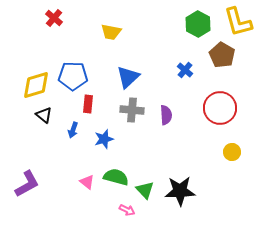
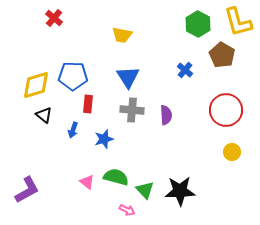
yellow trapezoid: moved 11 px right, 3 px down
blue triangle: rotated 20 degrees counterclockwise
red circle: moved 6 px right, 2 px down
purple L-shape: moved 6 px down
